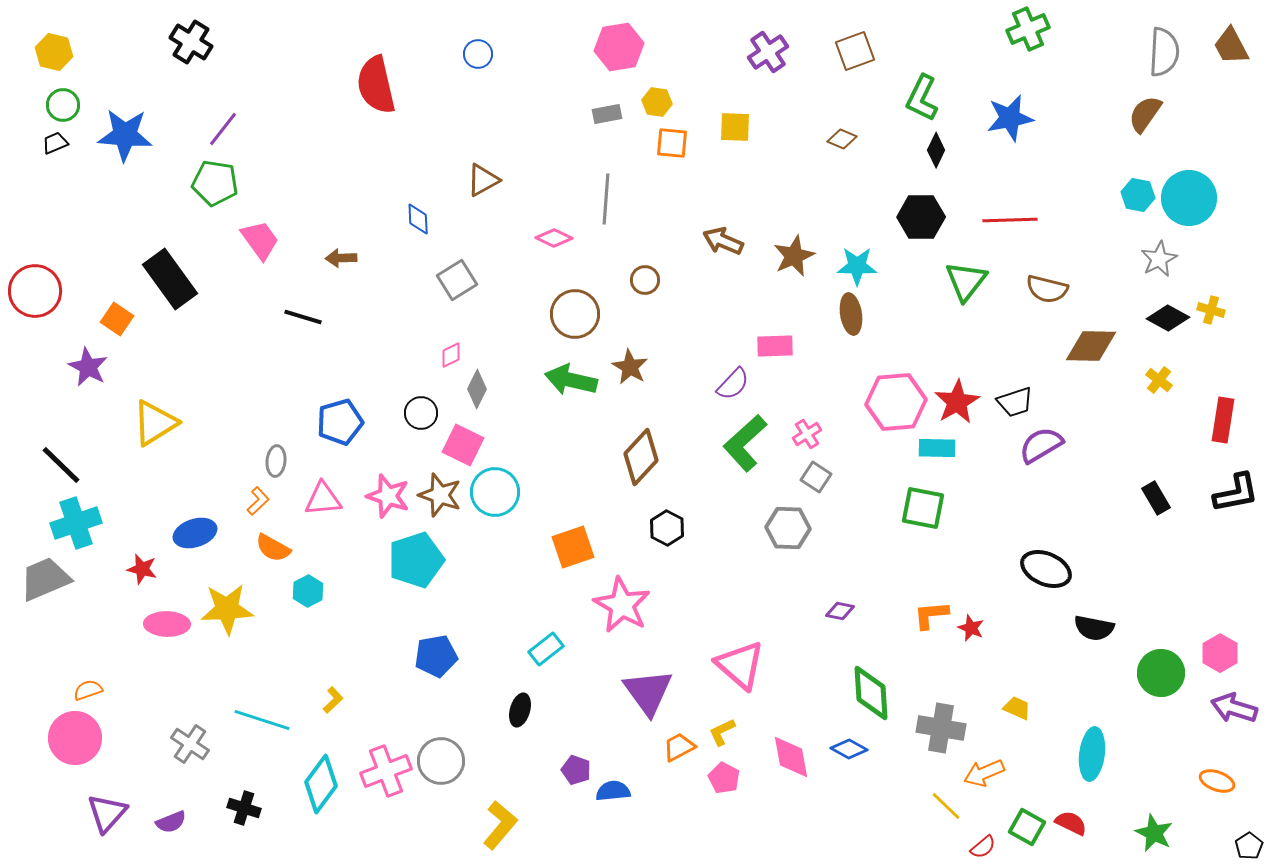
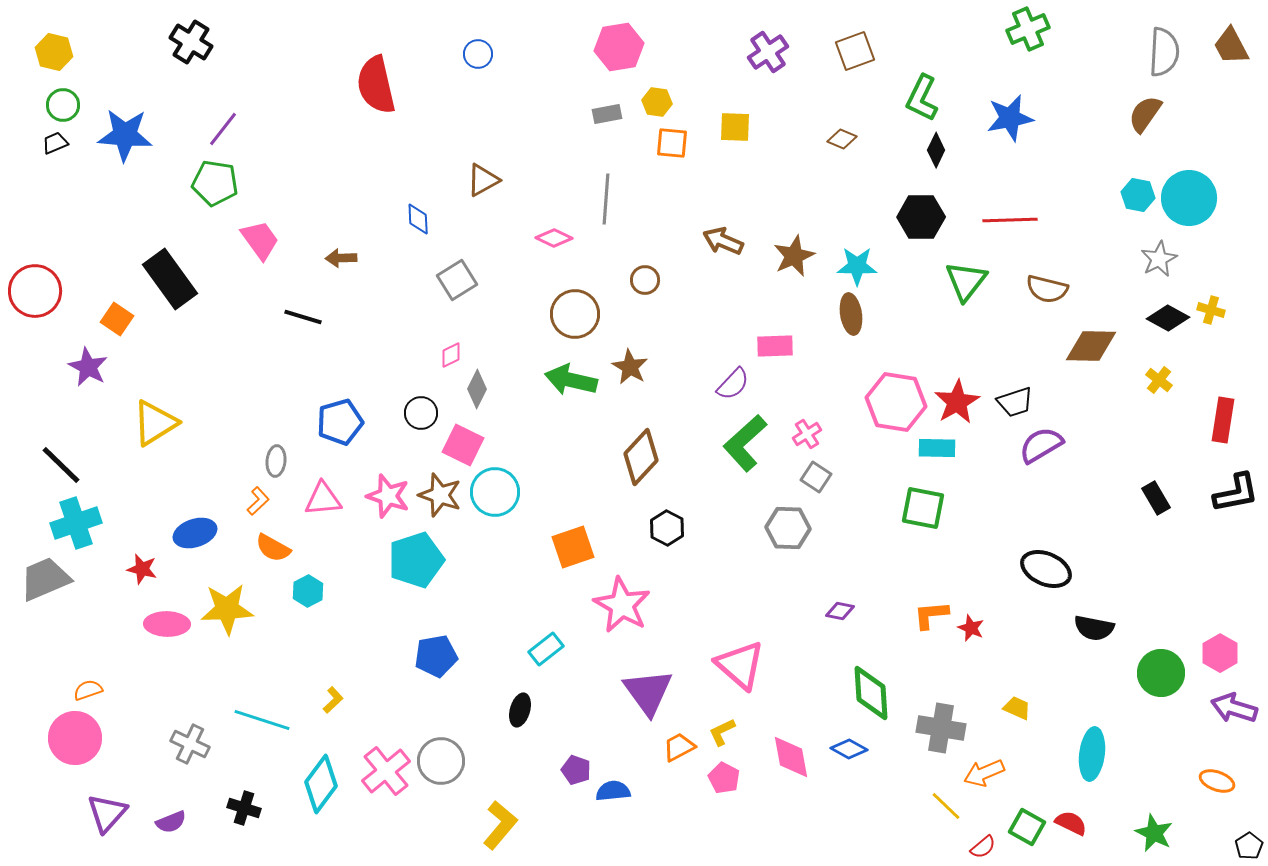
pink hexagon at (896, 402): rotated 14 degrees clockwise
gray cross at (190, 744): rotated 9 degrees counterclockwise
pink cross at (386, 771): rotated 18 degrees counterclockwise
